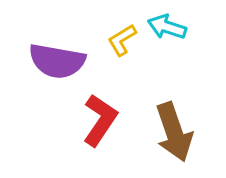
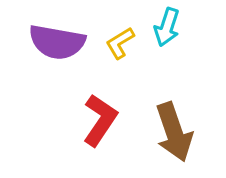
cyan arrow: rotated 90 degrees counterclockwise
yellow L-shape: moved 2 px left, 3 px down
purple semicircle: moved 19 px up
